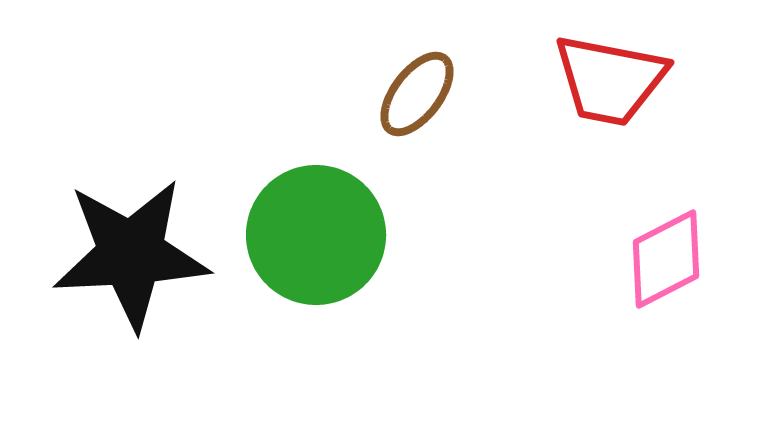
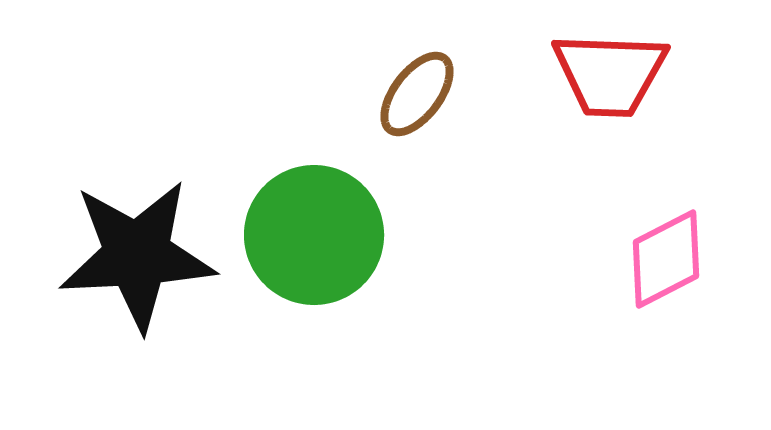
red trapezoid: moved 6 px up; rotated 9 degrees counterclockwise
green circle: moved 2 px left
black star: moved 6 px right, 1 px down
